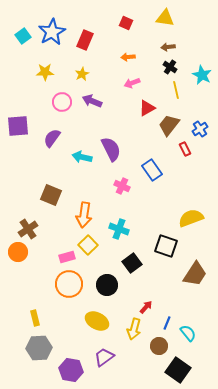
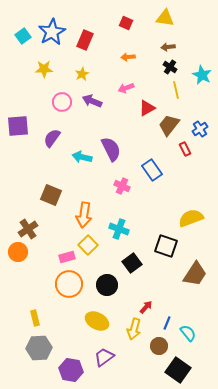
yellow star at (45, 72): moved 1 px left, 3 px up
pink arrow at (132, 83): moved 6 px left, 5 px down
